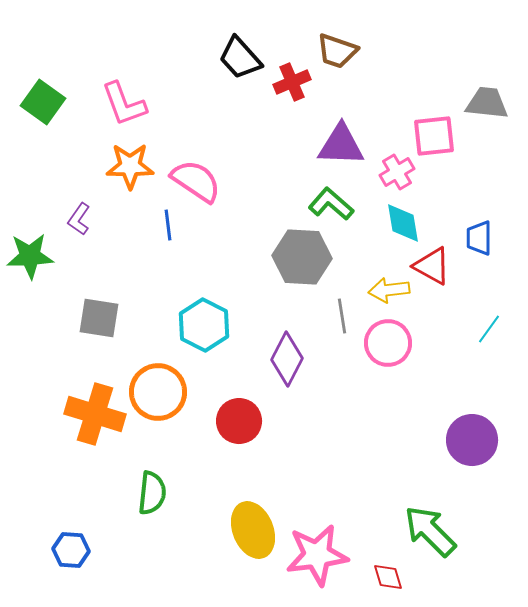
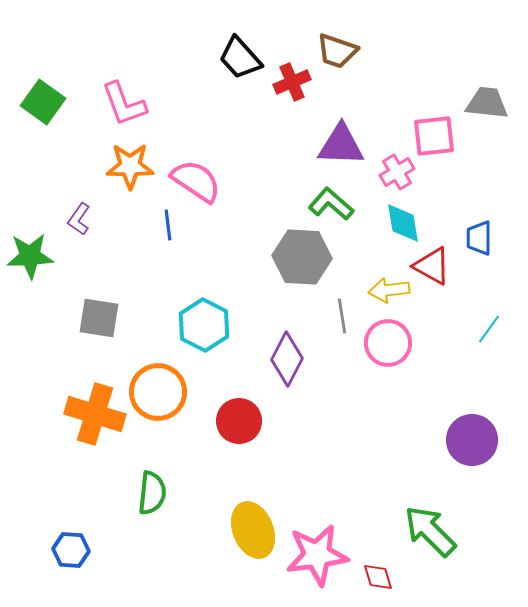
red diamond: moved 10 px left
